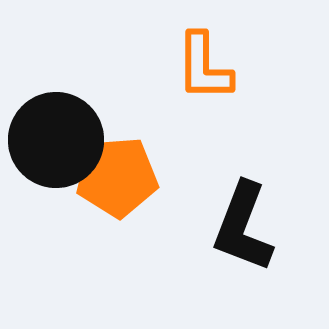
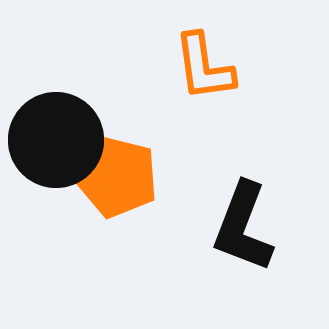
orange L-shape: rotated 8 degrees counterclockwise
orange pentagon: rotated 18 degrees clockwise
